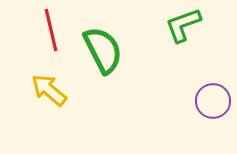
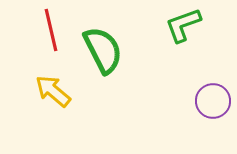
yellow arrow: moved 4 px right, 1 px down
